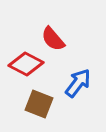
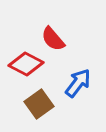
brown square: rotated 32 degrees clockwise
